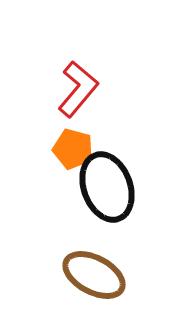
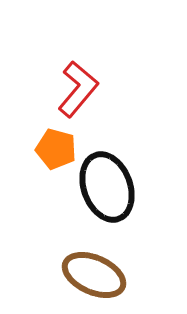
orange pentagon: moved 17 px left
brown ellipse: rotated 4 degrees counterclockwise
